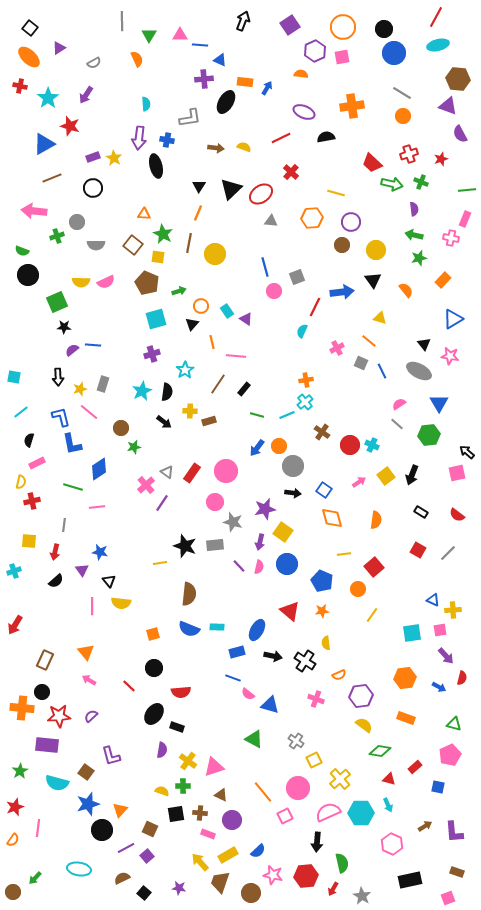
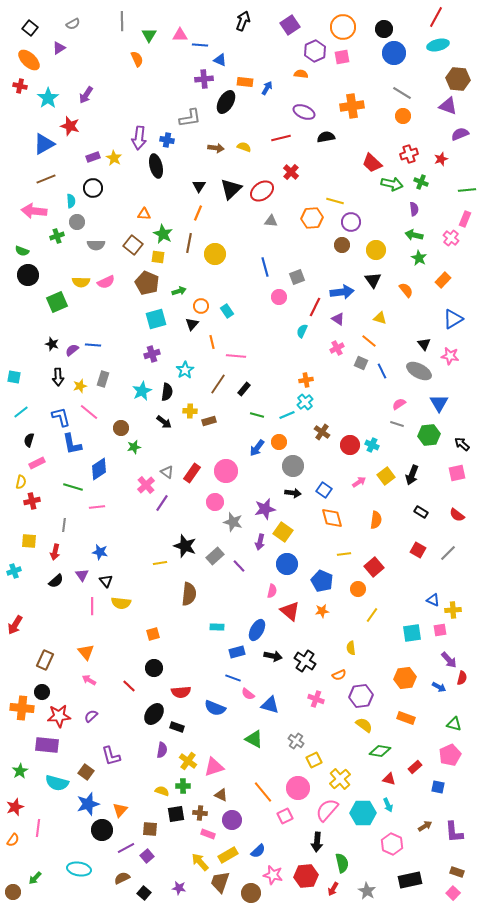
orange ellipse at (29, 57): moved 3 px down
gray semicircle at (94, 63): moved 21 px left, 39 px up
cyan semicircle at (146, 104): moved 75 px left, 97 px down
purple semicircle at (460, 134): rotated 96 degrees clockwise
red line at (281, 138): rotated 12 degrees clockwise
brown line at (52, 178): moved 6 px left, 1 px down
yellow line at (336, 193): moved 1 px left, 8 px down
red ellipse at (261, 194): moved 1 px right, 3 px up
pink cross at (451, 238): rotated 28 degrees clockwise
green star at (419, 258): rotated 28 degrees counterclockwise
pink circle at (274, 291): moved 5 px right, 6 px down
purple triangle at (246, 319): moved 92 px right
black star at (64, 327): moved 12 px left, 17 px down; rotated 16 degrees clockwise
gray rectangle at (103, 384): moved 5 px up
yellow star at (80, 389): moved 3 px up
gray line at (397, 424): rotated 24 degrees counterclockwise
orange circle at (279, 446): moved 4 px up
black arrow at (467, 452): moved 5 px left, 8 px up
gray rectangle at (215, 545): moved 11 px down; rotated 36 degrees counterclockwise
pink semicircle at (259, 567): moved 13 px right, 24 px down
purple triangle at (82, 570): moved 5 px down
black triangle at (109, 581): moved 3 px left
blue semicircle at (189, 629): moved 26 px right, 79 px down
yellow semicircle at (326, 643): moved 25 px right, 5 px down
purple arrow at (446, 656): moved 3 px right, 4 px down
pink semicircle at (328, 812): moved 1 px left, 2 px up; rotated 25 degrees counterclockwise
cyan hexagon at (361, 813): moved 2 px right
brown square at (150, 829): rotated 21 degrees counterclockwise
gray star at (362, 896): moved 5 px right, 5 px up
pink square at (448, 898): moved 5 px right, 5 px up; rotated 24 degrees counterclockwise
